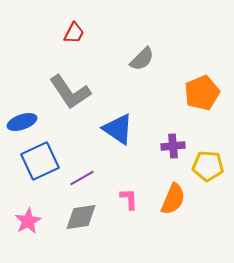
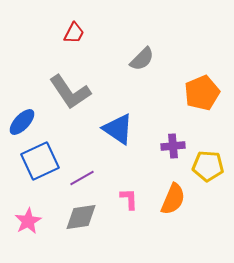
blue ellipse: rotated 28 degrees counterclockwise
